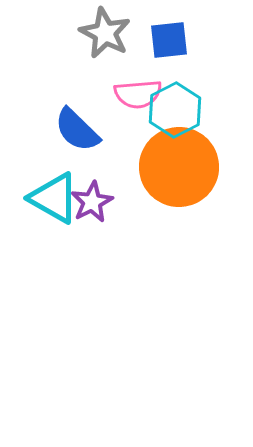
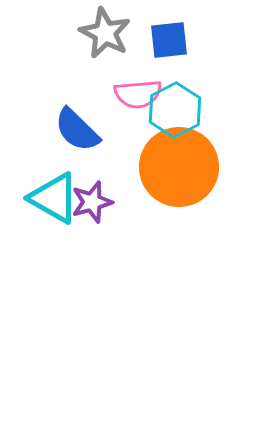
purple star: rotated 12 degrees clockwise
